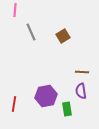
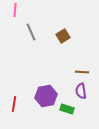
green rectangle: rotated 64 degrees counterclockwise
